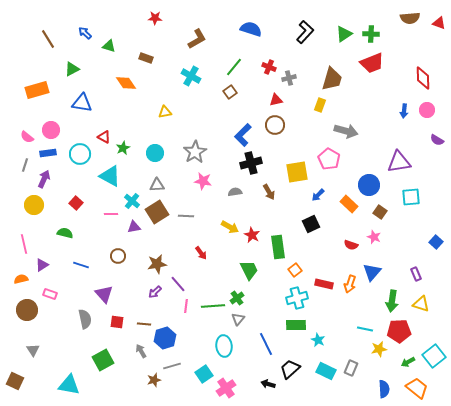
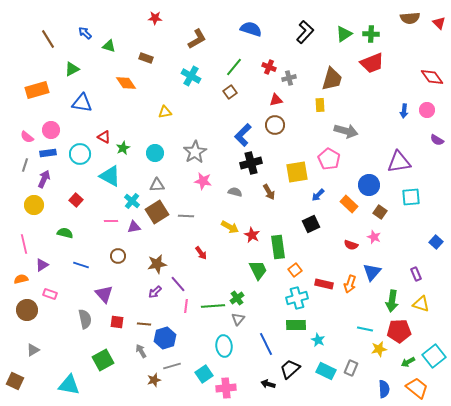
red triangle at (439, 23): rotated 24 degrees clockwise
red diamond at (423, 78): moved 9 px right, 1 px up; rotated 35 degrees counterclockwise
yellow rectangle at (320, 105): rotated 24 degrees counterclockwise
gray semicircle at (235, 192): rotated 24 degrees clockwise
red square at (76, 203): moved 3 px up
pink line at (111, 214): moved 7 px down
green trapezoid at (249, 270): moved 9 px right
gray triangle at (33, 350): rotated 32 degrees clockwise
pink cross at (226, 388): rotated 30 degrees clockwise
